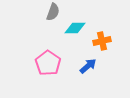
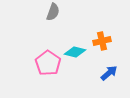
cyan diamond: moved 24 px down; rotated 15 degrees clockwise
blue arrow: moved 21 px right, 7 px down
